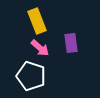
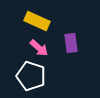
yellow rectangle: rotated 45 degrees counterclockwise
pink arrow: moved 1 px left
